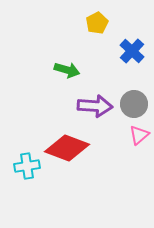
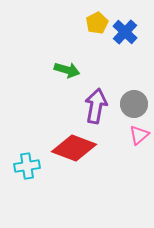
blue cross: moved 7 px left, 19 px up
purple arrow: moved 1 px right; rotated 84 degrees counterclockwise
red diamond: moved 7 px right
